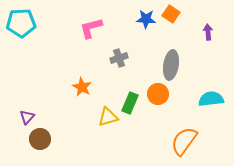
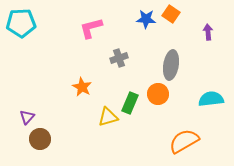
orange semicircle: rotated 24 degrees clockwise
